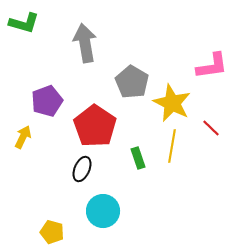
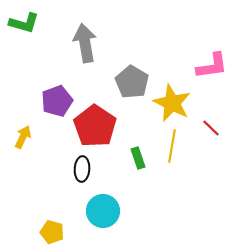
purple pentagon: moved 10 px right
black ellipse: rotated 20 degrees counterclockwise
